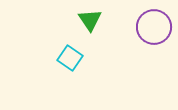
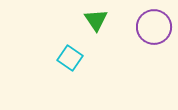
green triangle: moved 6 px right
